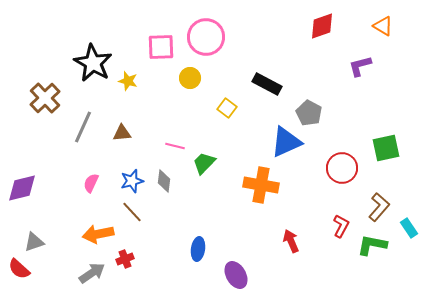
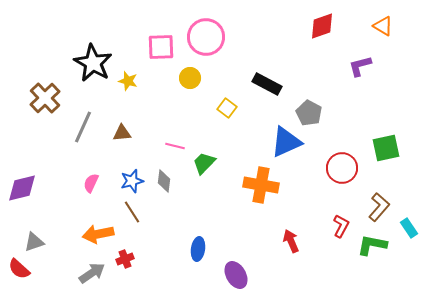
brown line: rotated 10 degrees clockwise
